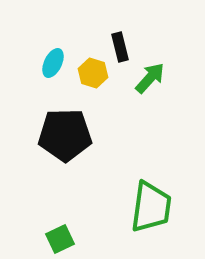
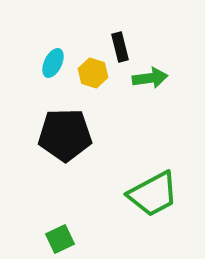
green arrow: rotated 40 degrees clockwise
green trapezoid: moved 2 px right, 13 px up; rotated 54 degrees clockwise
